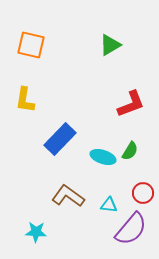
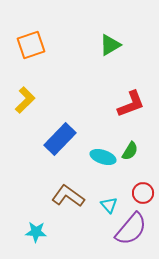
orange square: rotated 32 degrees counterclockwise
yellow L-shape: rotated 144 degrees counterclockwise
cyan triangle: rotated 42 degrees clockwise
